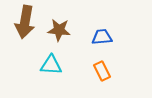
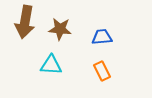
brown star: moved 1 px right, 1 px up
